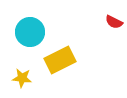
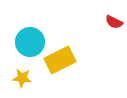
cyan circle: moved 10 px down
